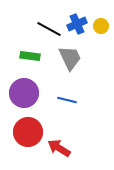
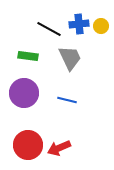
blue cross: moved 2 px right; rotated 18 degrees clockwise
green rectangle: moved 2 px left
red circle: moved 13 px down
red arrow: rotated 55 degrees counterclockwise
